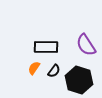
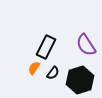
black rectangle: rotated 65 degrees counterclockwise
black semicircle: moved 1 px left, 2 px down
black hexagon: moved 1 px right; rotated 24 degrees clockwise
